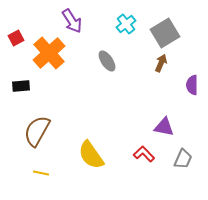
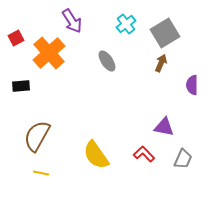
brown semicircle: moved 5 px down
yellow semicircle: moved 5 px right
